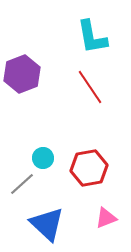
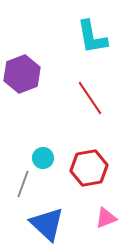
red line: moved 11 px down
gray line: moved 1 px right; rotated 28 degrees counterclockwise
